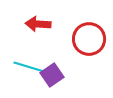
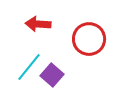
cyan line: rotated 68 degrees counterclockwise
purple square: rotated 15 degrees counterclockwise
